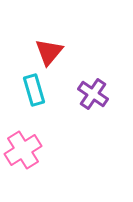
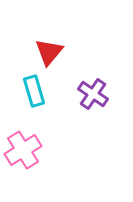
cyan rectangle: moved 1 px down
